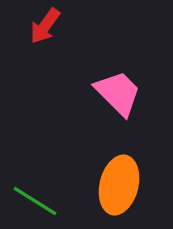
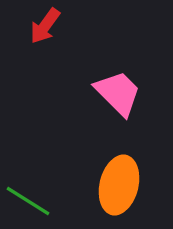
green line: moved 7 px left
